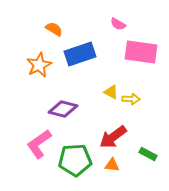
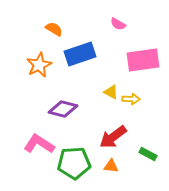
pink rectangle: moved 2 px right, 8 px down; rotated 16 degrees counterclockwise
pink L-shape: rotated 68 degrees clockwise
green pentagon: moved 1 px left, 3 px down
orange triangle: moved 1 px left, 1 px down
